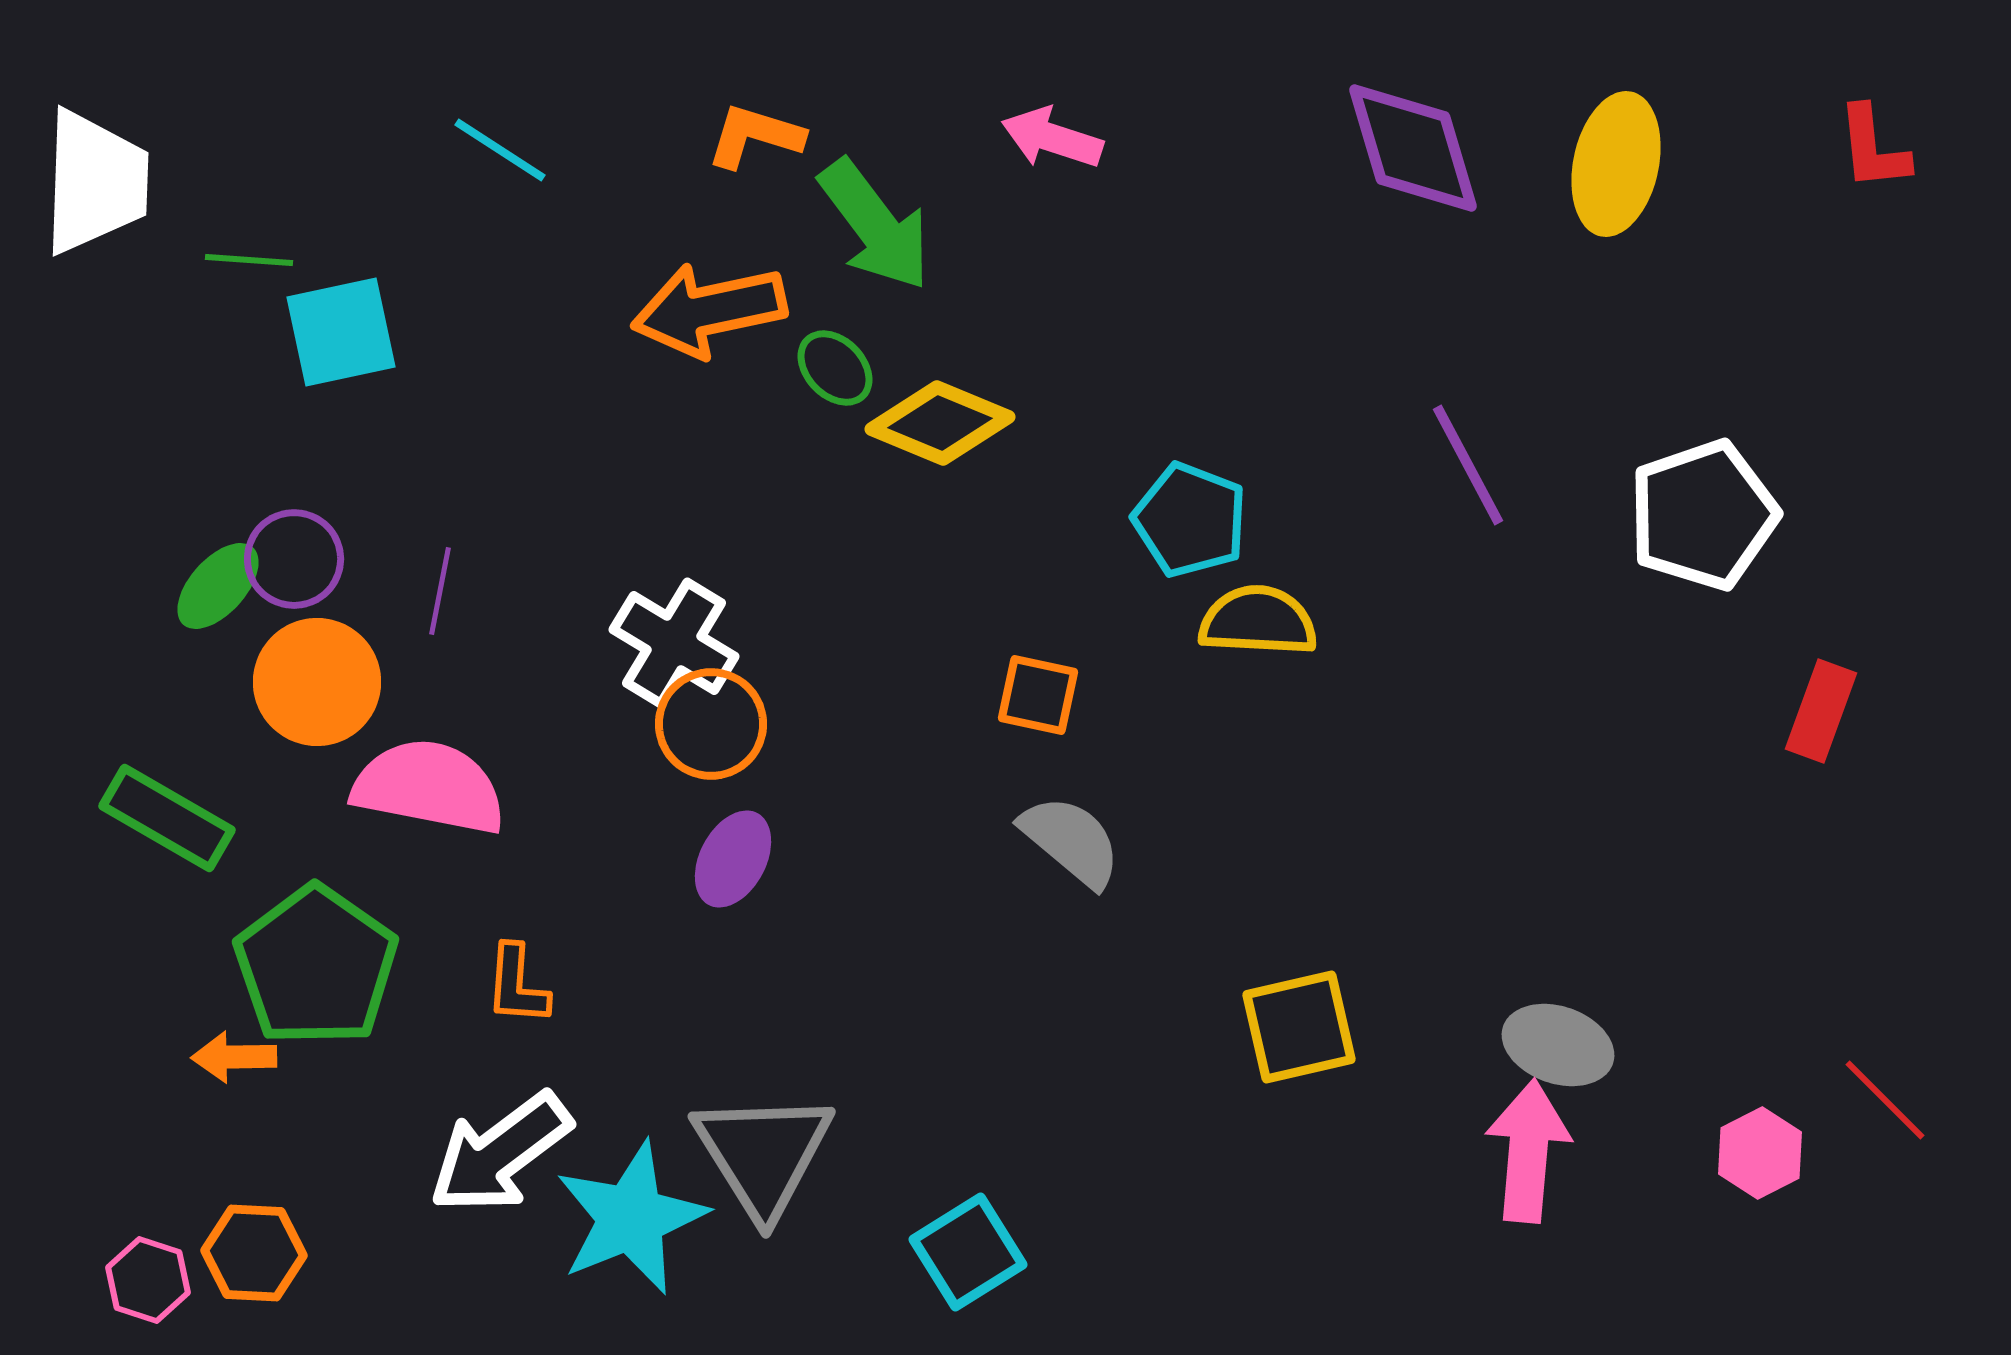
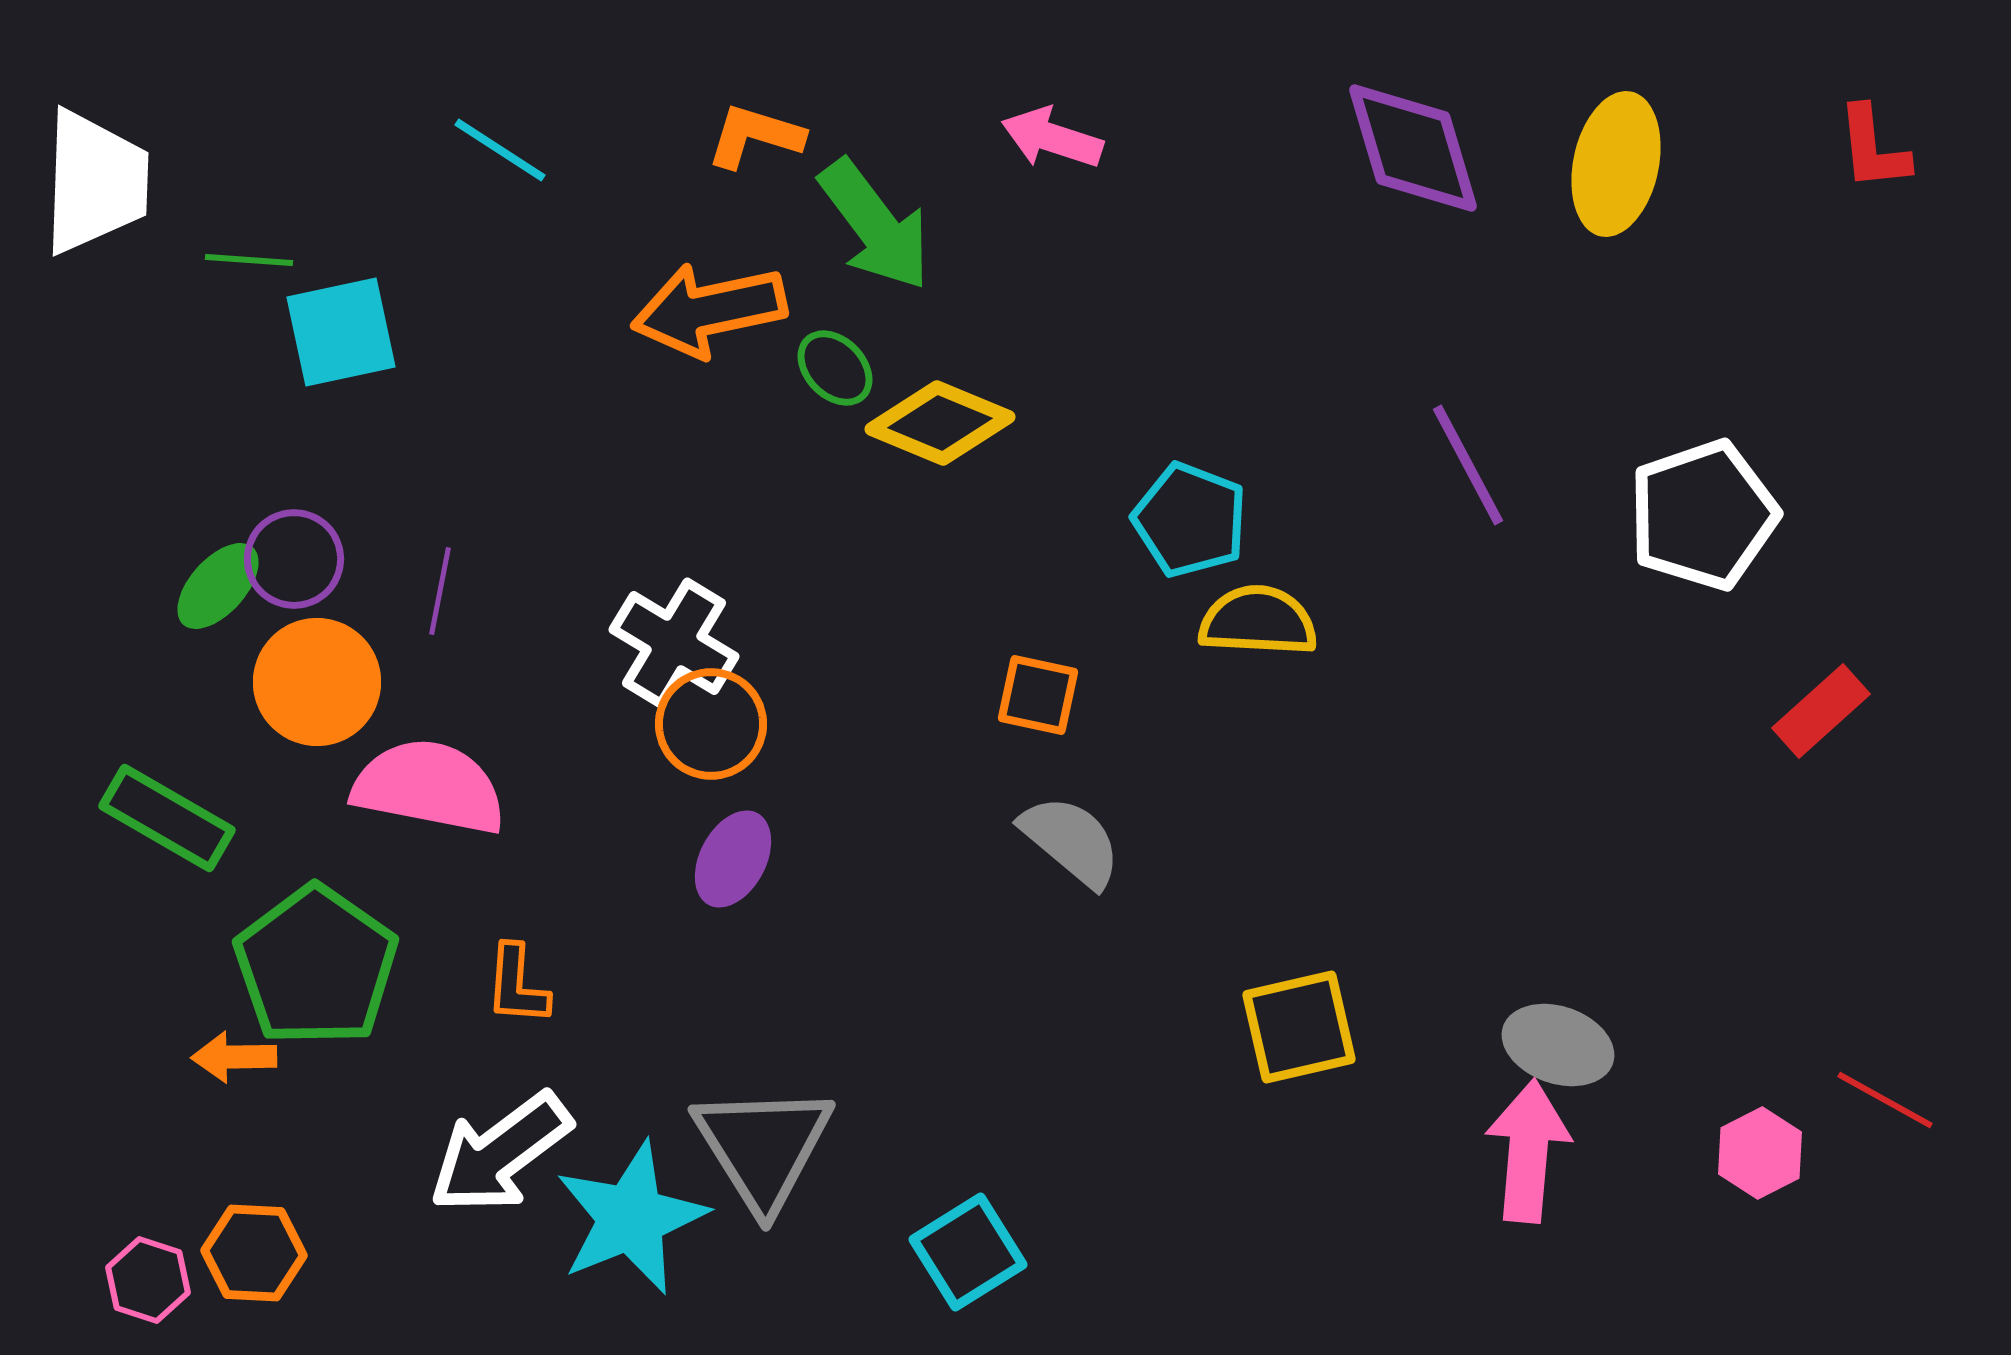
red rectangle at (1821, 711): rotated 28 degrees clockwise
red line at (1885, 1100): rotated 16 degrees counterclockwise
gray triangle at (763, 1154): moved 7 px up
